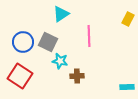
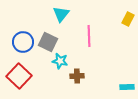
cyan triangle: rotated 18 degrees counterclockwise
red square: moved 1 px left; rotated 10 degrees clockwise
